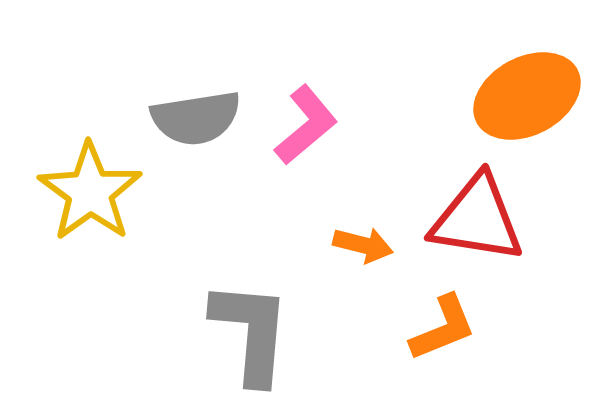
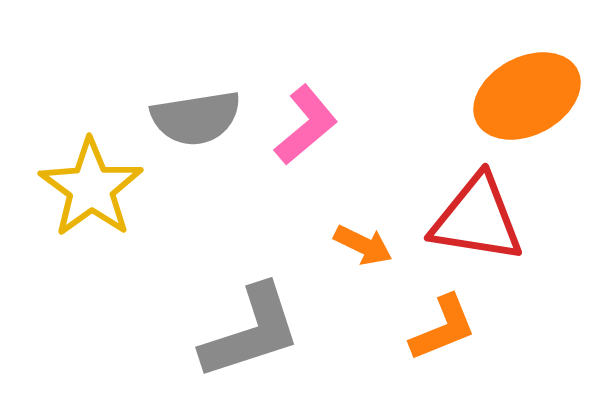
yellow star: moved 1 px right, 4 px up
orange arrow: rotated 12 degrees clockwise
gray L-shape: rotated 67 degrees clockwise
